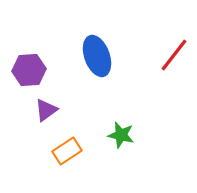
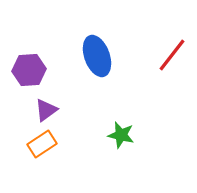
red line: moved 2 px left
orange rectangle: moved 25 px left, 7 px up
